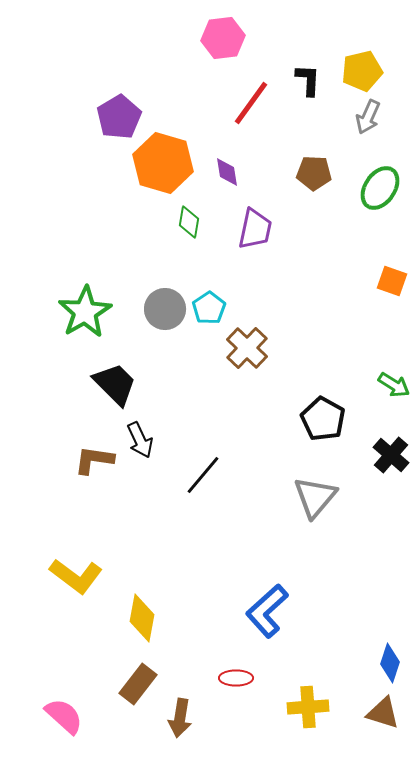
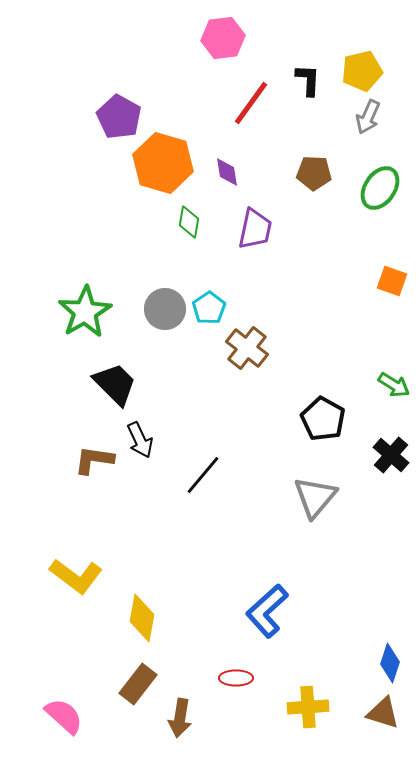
purple pentagon: rotated 12 degrees counterclockwise
brown cross: rotated 6 degrees counterclockwise
